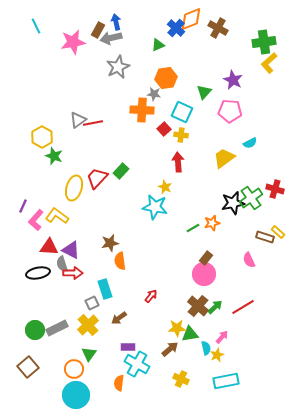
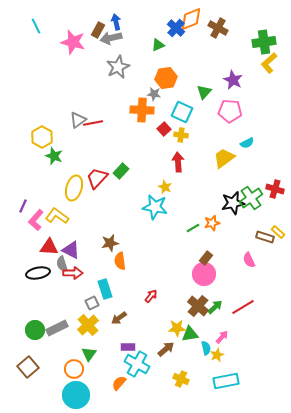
pink star at (73, 42): rotated 25 degrees clockwise
cyan semicircle at (250, 143): moved 3 px left
brown arrow at (170, 349): moved 4 px left
orange semicircle at (119, 383): rotated 35 degrees clockwise
